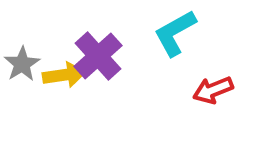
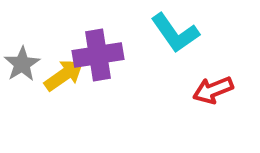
cyan L-shape: rotated 96 degrees counterclockwise
purple cross: moved 1 px up; rotated 33 degrees clockwise
yellow arrow: rotated 27 degrees counterclockwise
